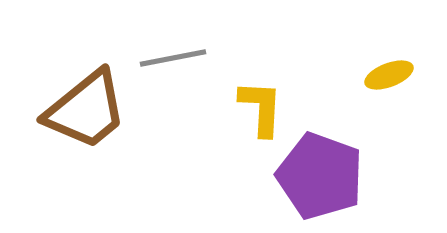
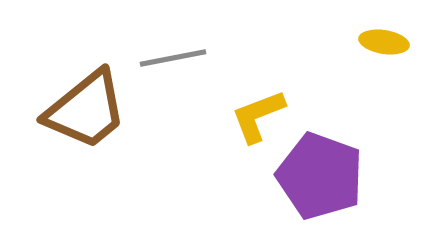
yellow ellipse: moved 5 px left, 33 px up; rotated 30 degrees clockwise
yellow L-shape: moved 3 px left, 8 px down; rotated 114 degrees counterclockwise
